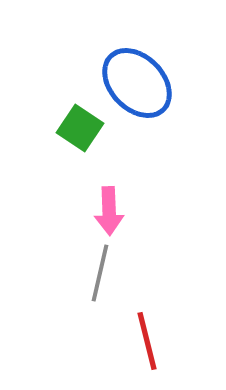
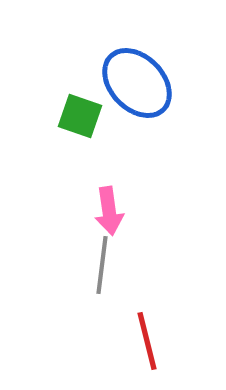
green square: moved 12 px up; rotated 15 degrees counterclockwise
pink arrow: rotated 6 degrees counterclockwise
gray line: moved 2 px right, 8 px up; rotated 6 degrees counterclockwise
